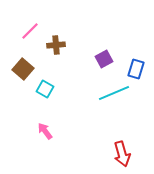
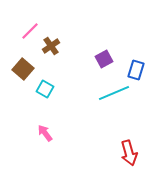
brown cross: moved 5 px left, 1 px down; rotated 30 degrees counterclockwise
blue rectangle: moved 1 px down
pink arrow: moved 2 px down
red arrow: moved 7 px right, 1 px up
